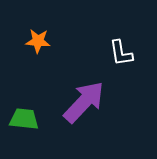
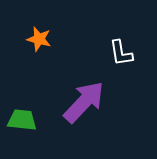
orange star: moved 1 px right, 2 px up; rotated 10 degrees clockwise
green trapezoid: moved 2 px left, 1 px down
